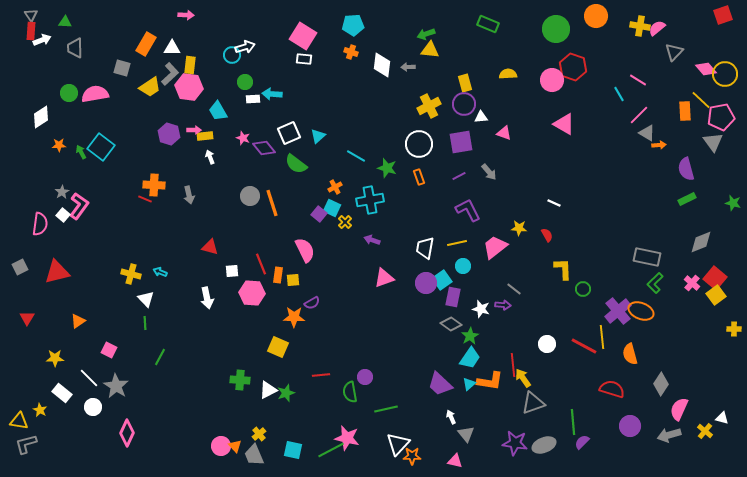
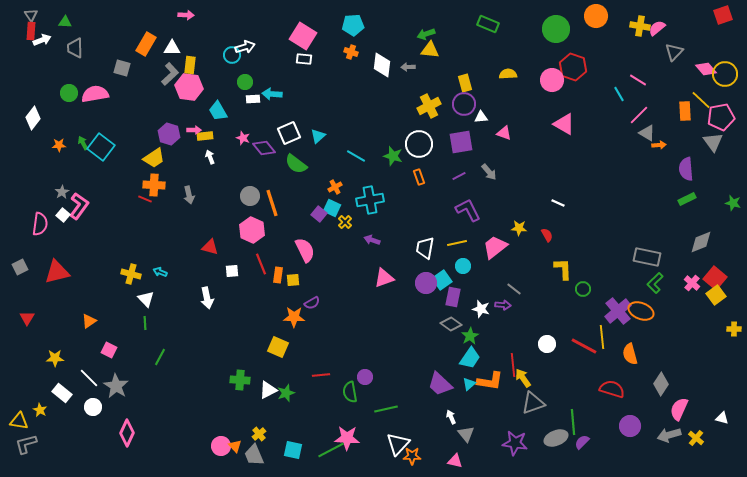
yellow trapezoid at (150, 87): moved 4 px right, 71 px down
white diamond at (41, 117): moved 8 px left, 1 px down; rotated 20 degrees counterclockwise
green arrow at (81, 152): moved 2 px right, 9 px up
green star at (387, 168): moved 6 px right, 12 px up
purple semicircle at (686, 169): rotated 10 degrees clockwise
white line at (554, 203): moved 4 px right
pink hexagon at (252, 293): moved 63 px up; rotated 20 degrees clockwise
orange triangle at (78, 321): moved 11 px right
yellow cross at (705, 431): moved 9 px left, 7 px down
pink star at (347, 438): rotated 10 degrees counterclockwise
gray ellipse at (544, 445): moved 12 px right, 7 px up
